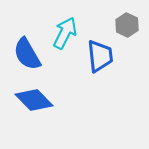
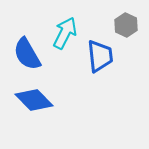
gray hexagon: moved 1 px left
